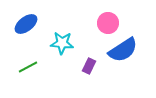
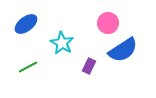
cyan star: rotated 25 degrees clockwise
